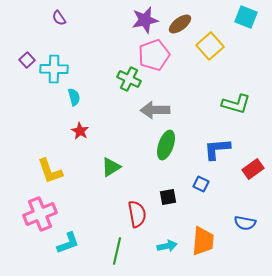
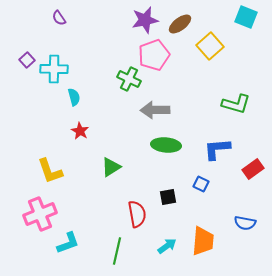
green ellipse: rotated 76 degrees clockwise
cyan arrow: rotated 24 degrees counterclockwise
